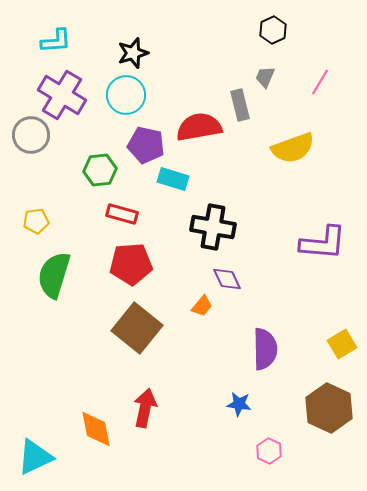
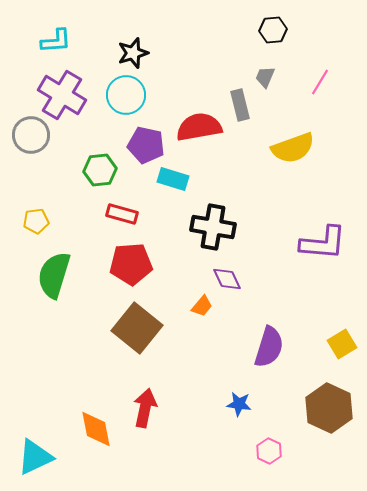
black hexagon: rotated 20 degrees clockwise
purple semicircle: moved 4 px right, 2 px up; rotated 18 degrees clockwise
